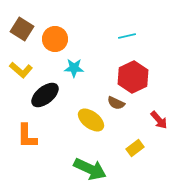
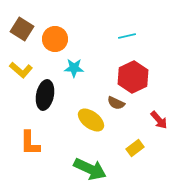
black ellipse: rotated 40 degrees counterclockwise
orange L-shape: moved 3 px right, 7 px down
